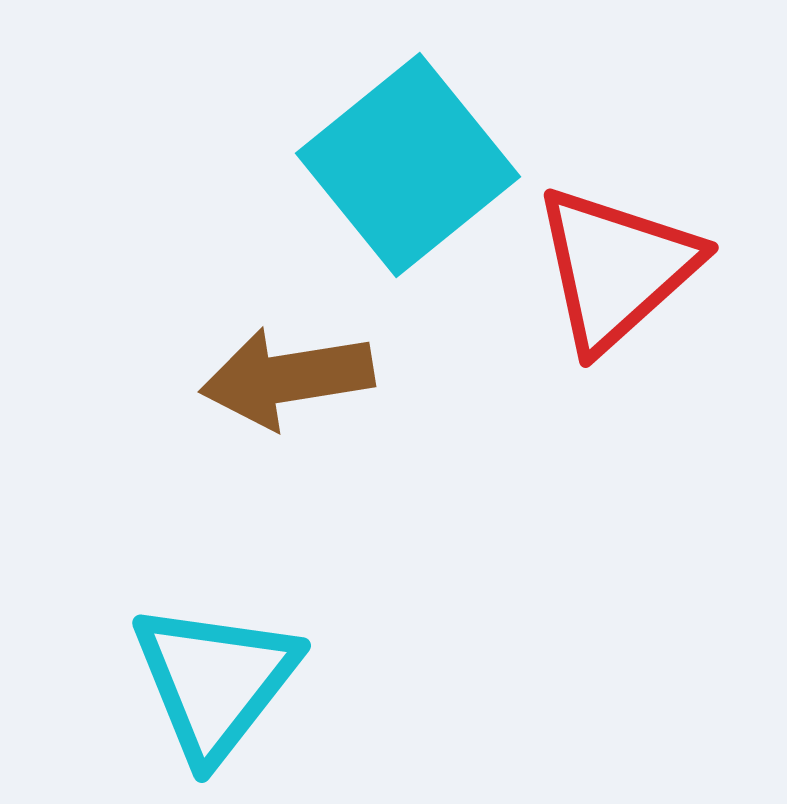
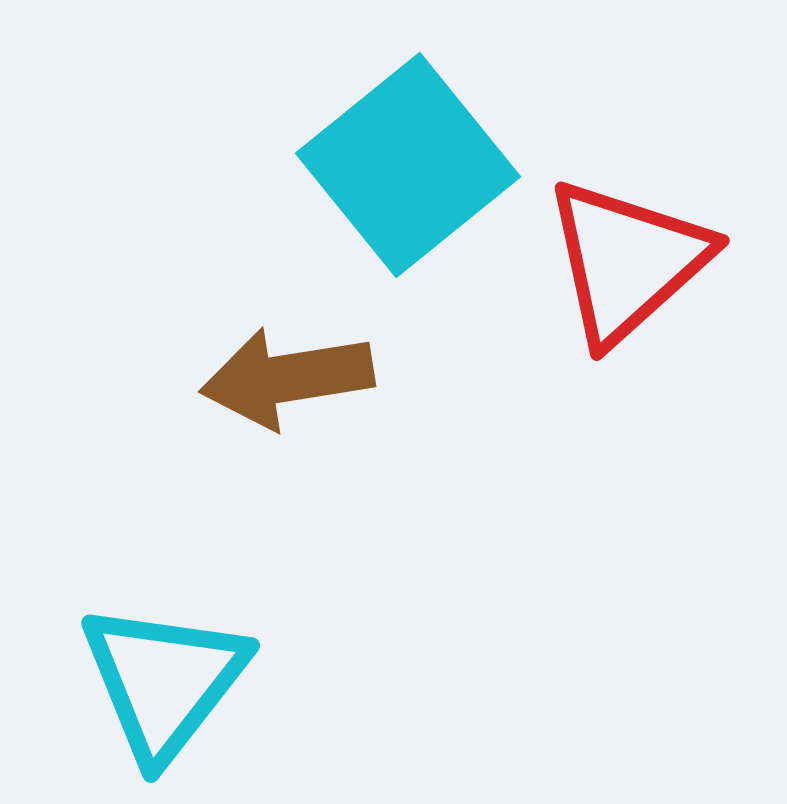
red triangle: moved 11 px right, 7 px up
cyan triangle: moved 51 px left
